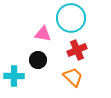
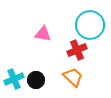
cyan circle: moved 19 px right, 7 px down
black circle: moved 2 px left, 20 px down
cyan cross: moved 3 px down; rotated 24 degrees counterclockwise
